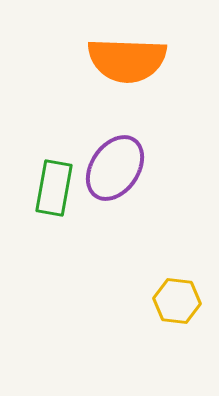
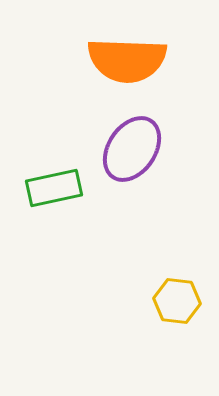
purple ellipse: moved 17 px right, 19 px up
green rectangle: rotated 68 degrees clockwise
